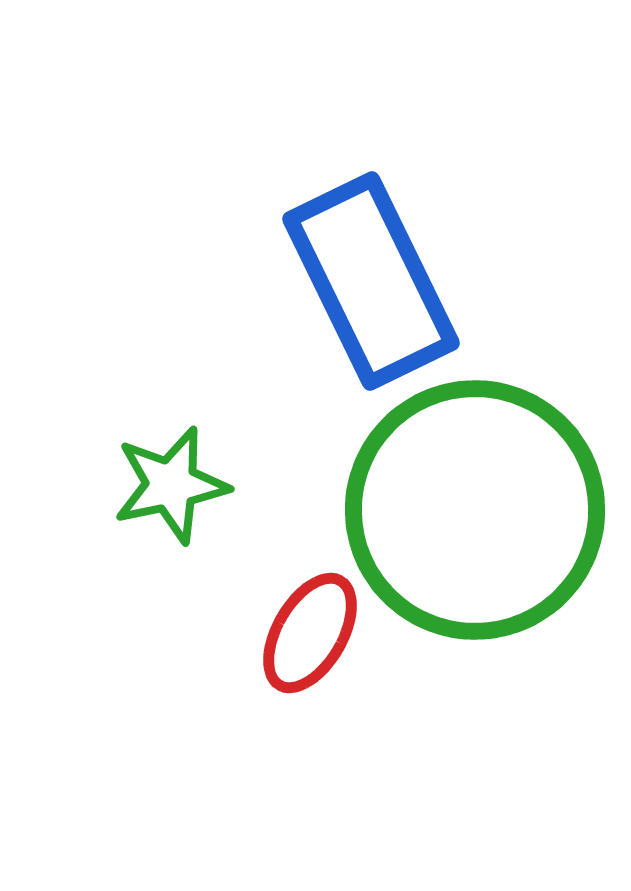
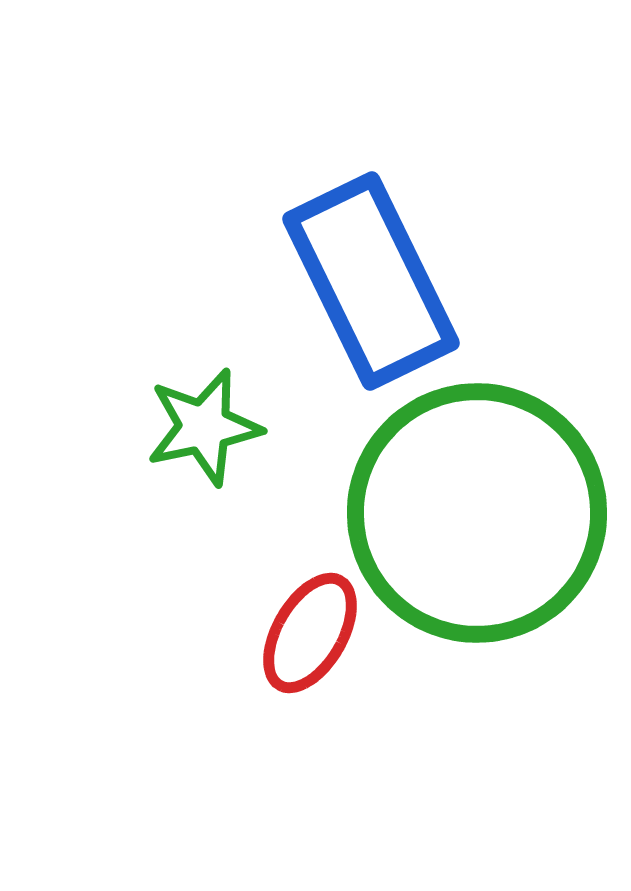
green star: moved 33 px right, 58 px up
green circle: moved 2 px right, 3 px down
